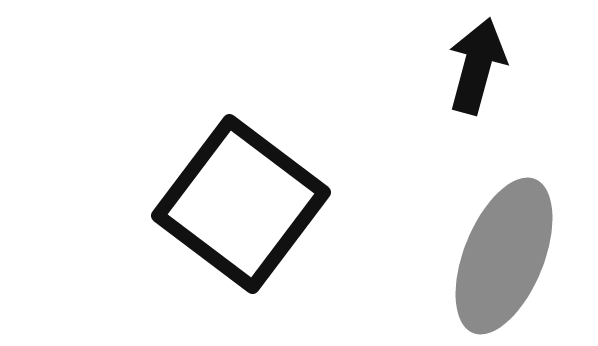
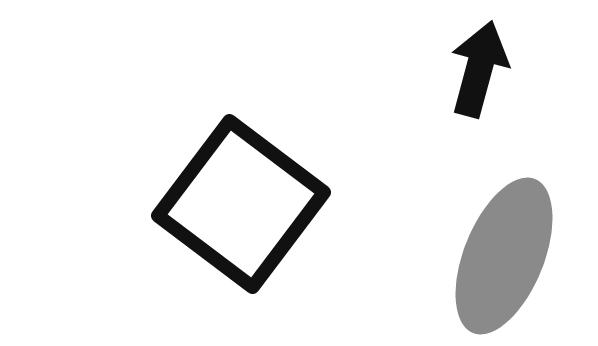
black arrow: moved 2 px right, 3 px down
